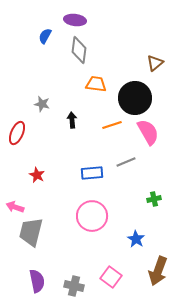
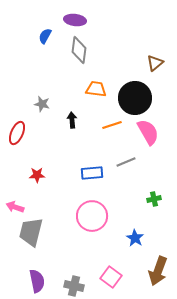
orange trapezoid: moved 5 px down
red star: rotated 28 degrees counterclockwise
blue star: moved 1 px left, 1 px up
